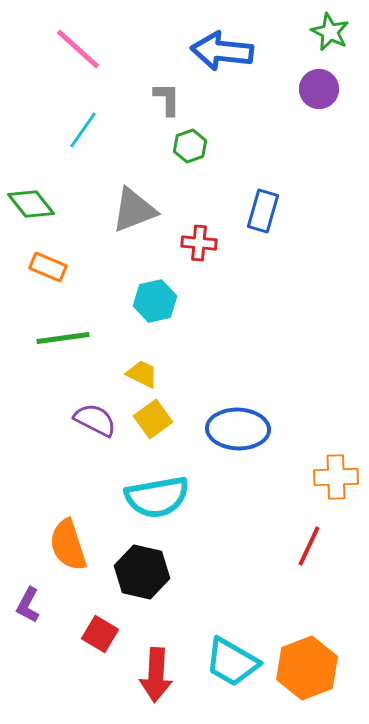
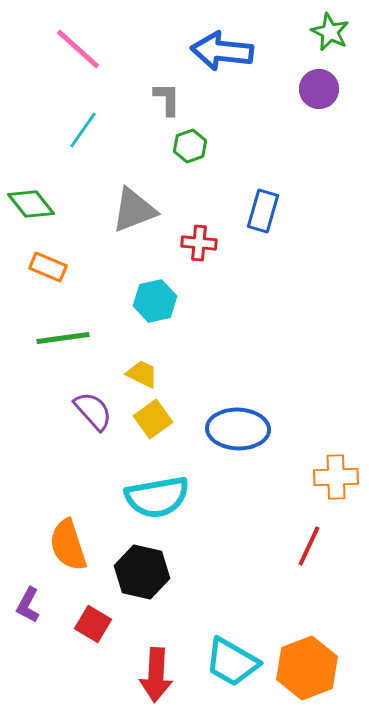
purple semicircle: moved 2 px left, 9 px up; rotated 21 degrees clockwise
red square: moved 7 px left, 10 px up
